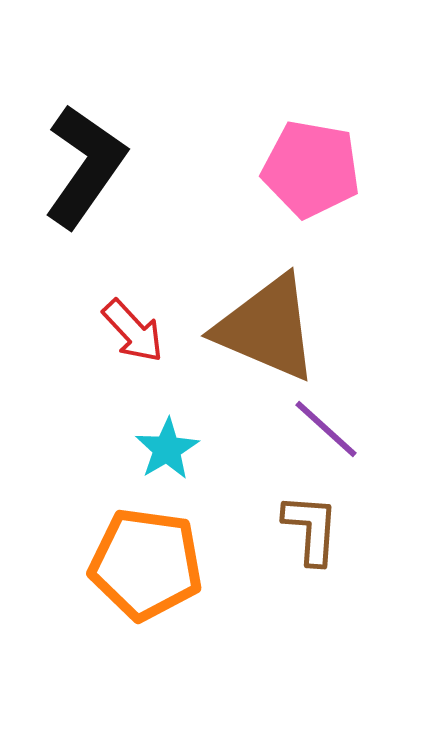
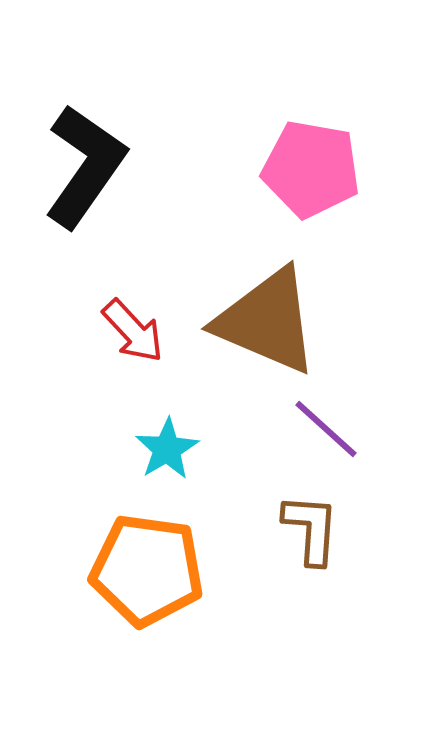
brown triangle: moved 7 px up
orange pentagon: moved 1 px right, 6 px down
